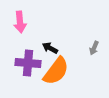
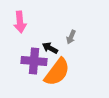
gray arrow: moved 23 px left, 11 px up
purple cross: moved 6 px right, 2 px up
orange semicircle: moved 1 px right, 1 px down
